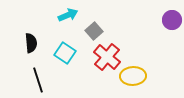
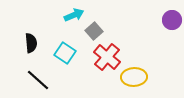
cyan arrow: moved 6 px right
yellow ellipse: moved 1 px right, 1 px down
black line: rotated 30 degrees counterclockwise
